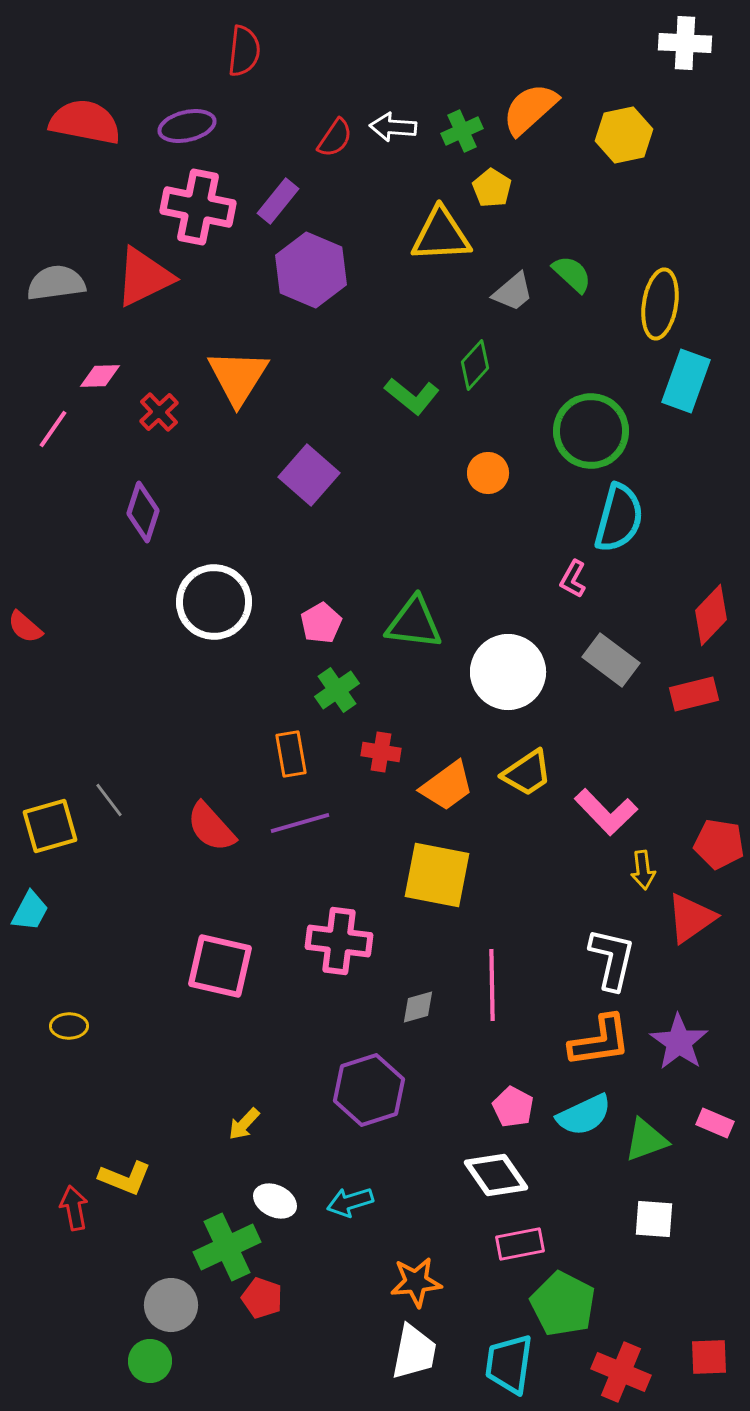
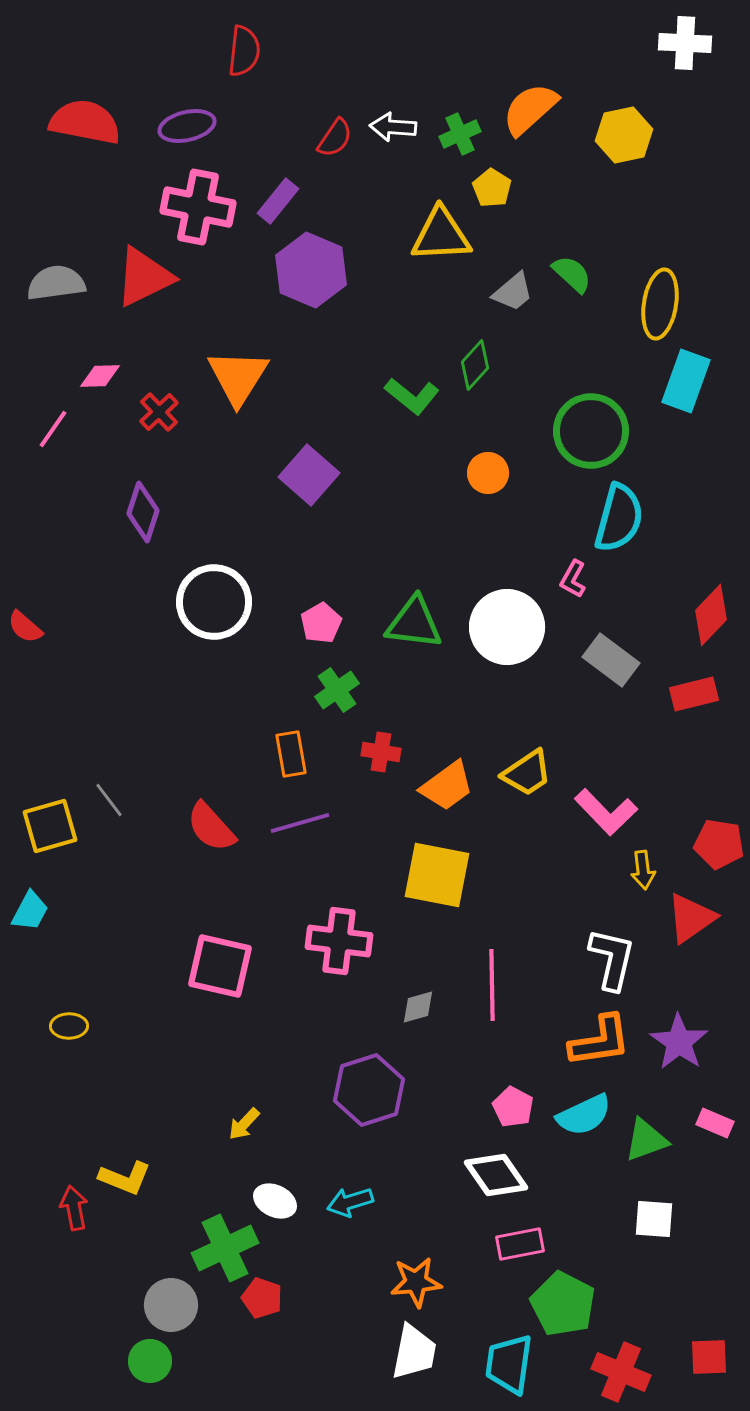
green cross at (462, 131): moved 2 px left, 3 px down
white circle at (508, 672): moved 1 px left, 45 px up
green cross at (227, 1247): moved 2 px left, 1 px down
